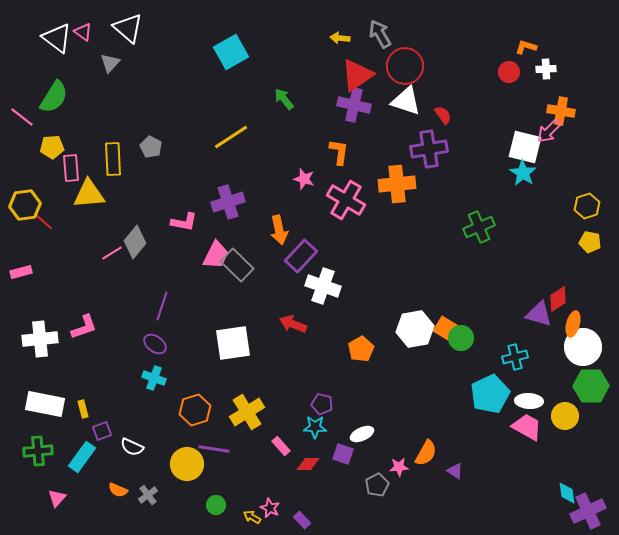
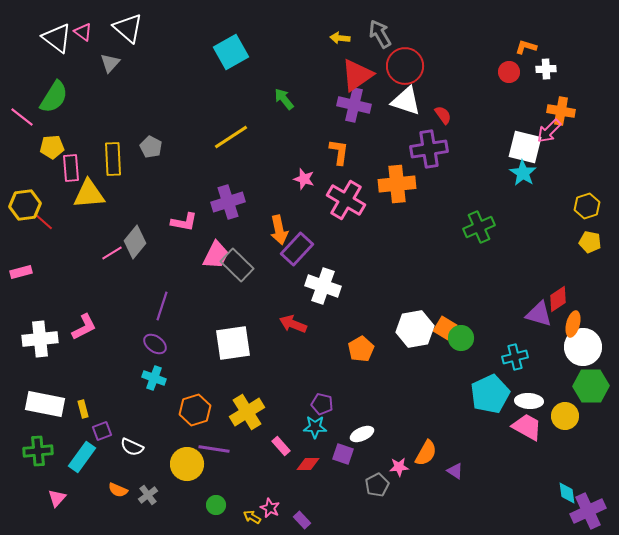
purple rectangle at (301, 256): moved 4 px left, 7 px up
pink L-shape at (84, 327): rotated 8 degrees counterclockwise
